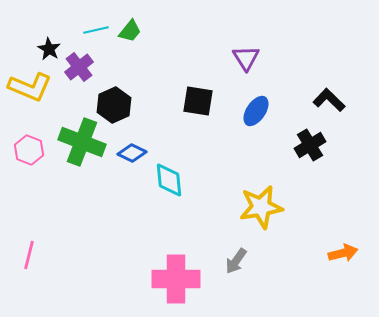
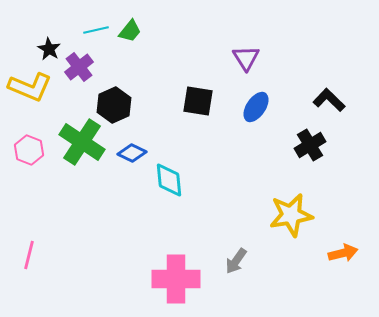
blue ellipse: moved 4 px up
green cross: rotated 12 degrees clockwise
yellow star: moved 30 px right, 8 px down
